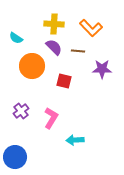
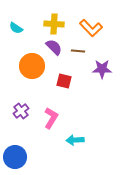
cyan semicircle: moved 10 px up
